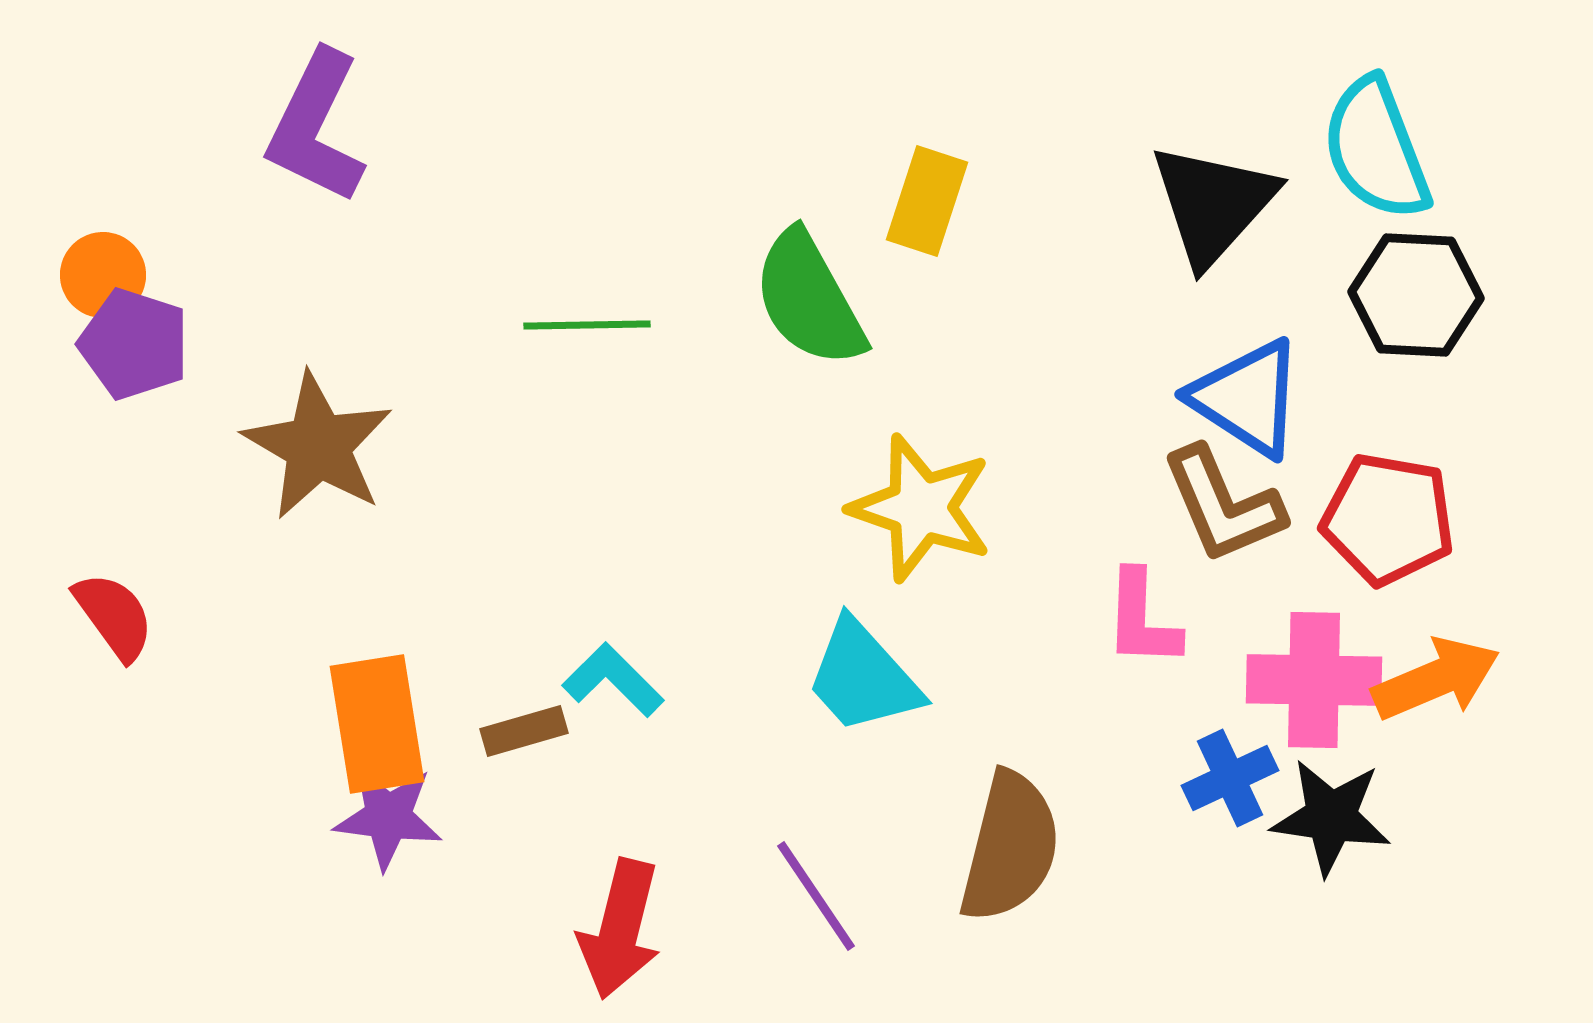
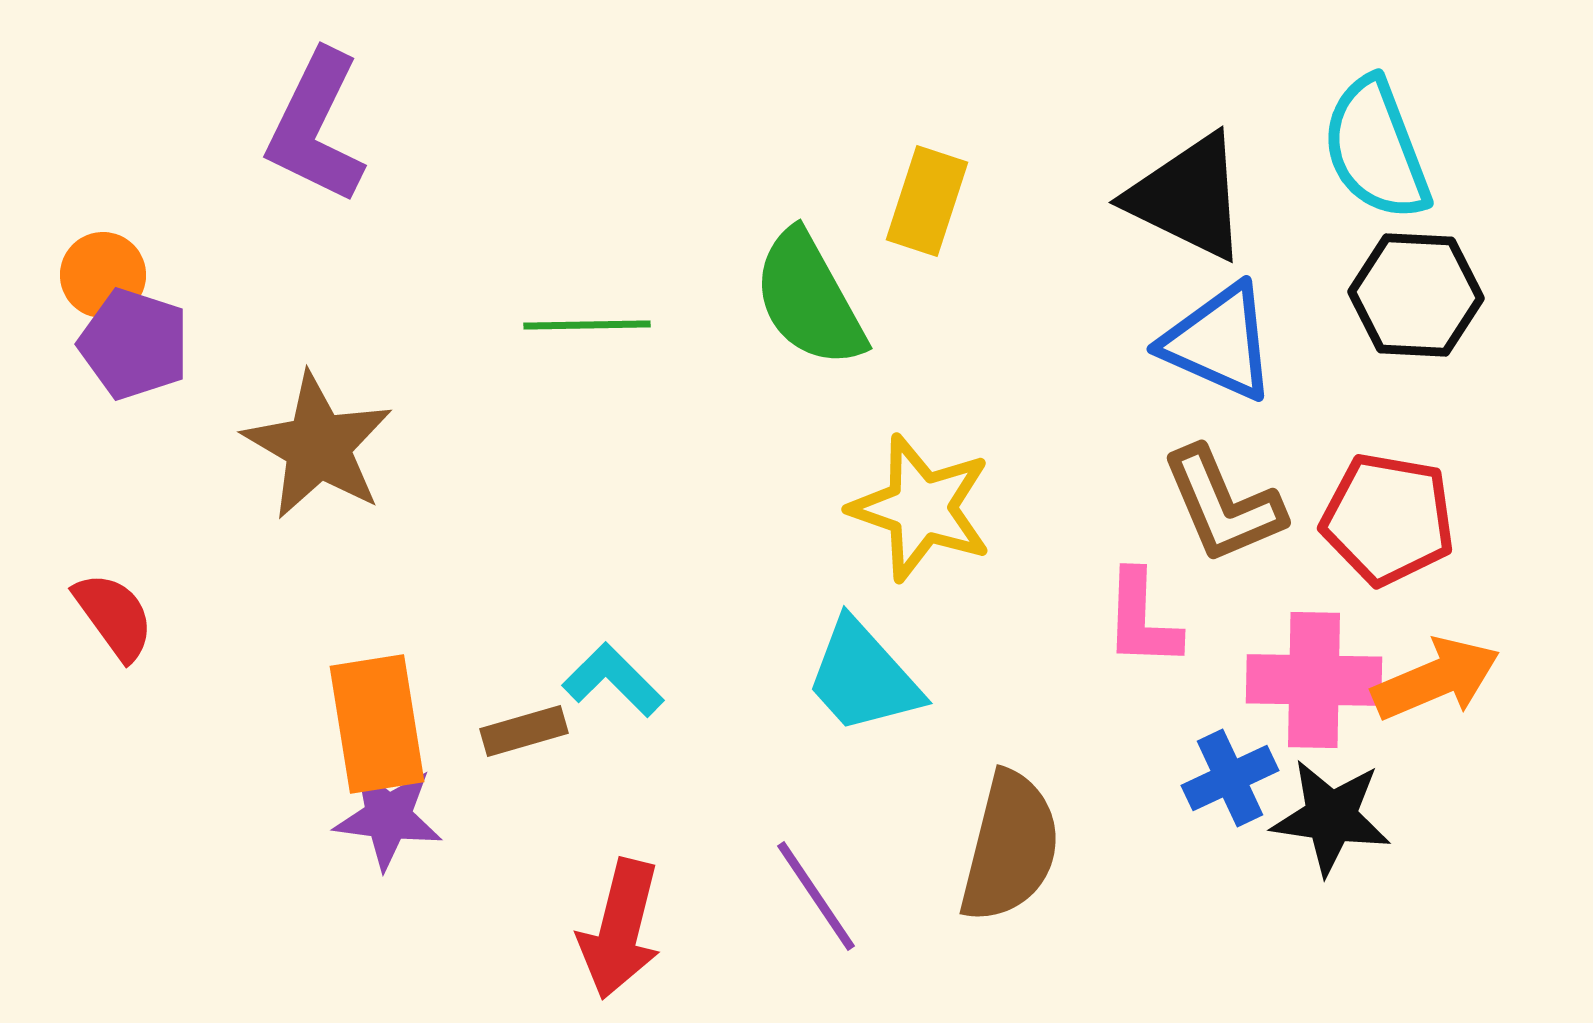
black triangle: moved 25 px left, 7 px up; rotated 46 degrees counterclockwise
blue triangle: moved 28 px left, 56 px up; rotated 9 degrees counterclockwise
